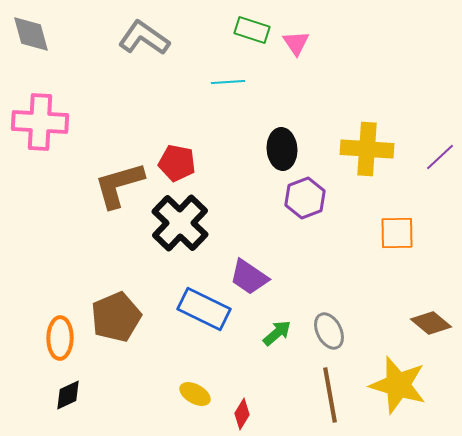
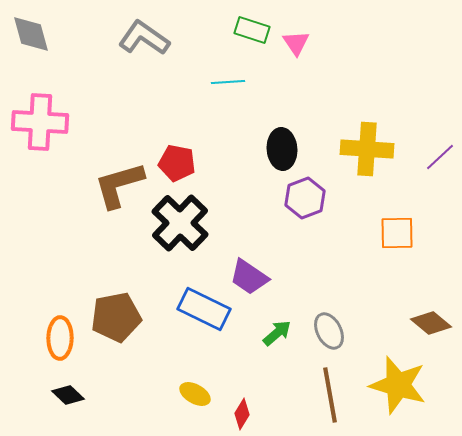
brown pentagon: rotated 12 degrees clockwise
black diamond: rotated 68 degrees clockwise
